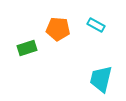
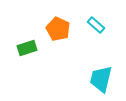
cyan rectangle: rotated 12 degrees clockwise
orange pentagon: rotated 20 degrees clockwise
